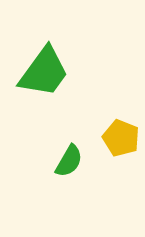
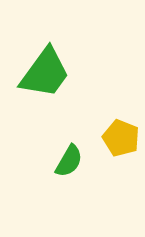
green trapezoid: moved 1 px right, 1 px down
